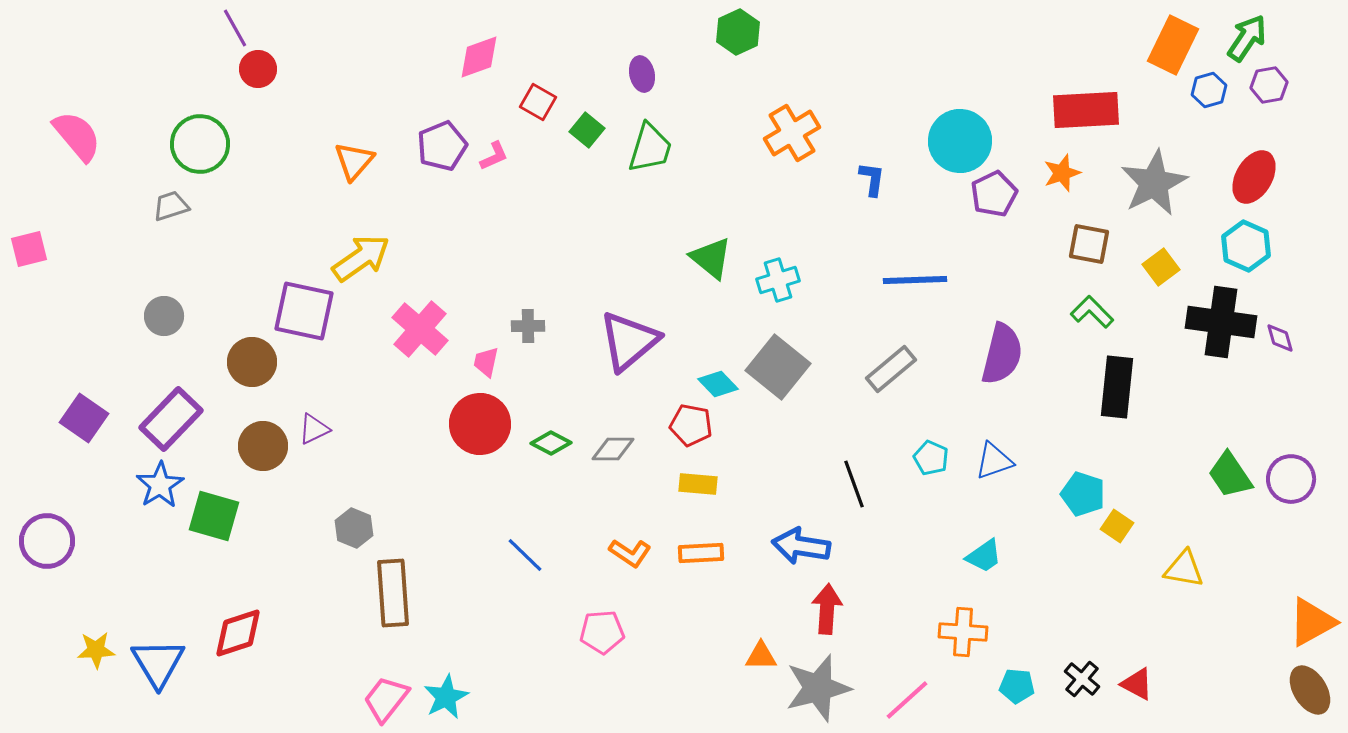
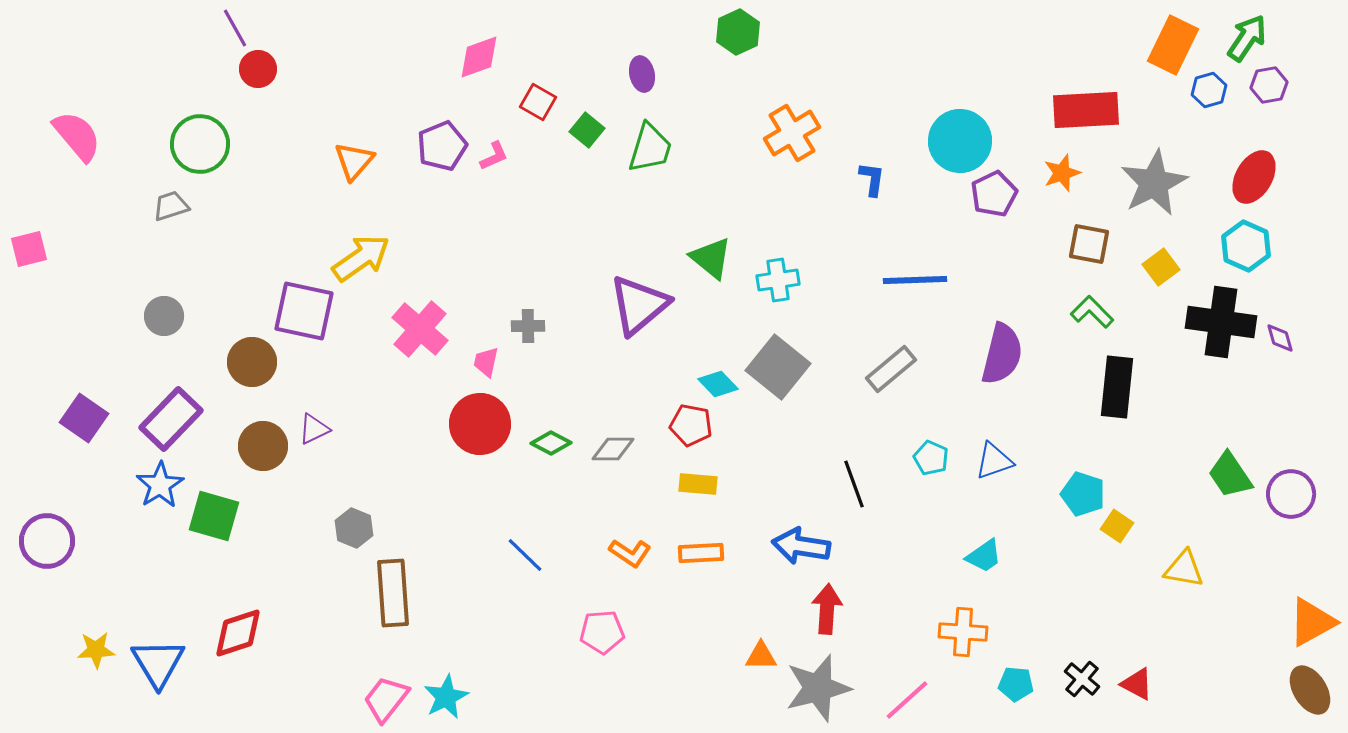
cyan cross at (778, 280): rotated 9 degrees clockwise
purple triangle at (629, 341): moved 10 px right, 36 px up
purple circle at (1291, 479): moved 15 px down
cyan pentagon at (1017, 686): moved 1 px left, 2 px up
